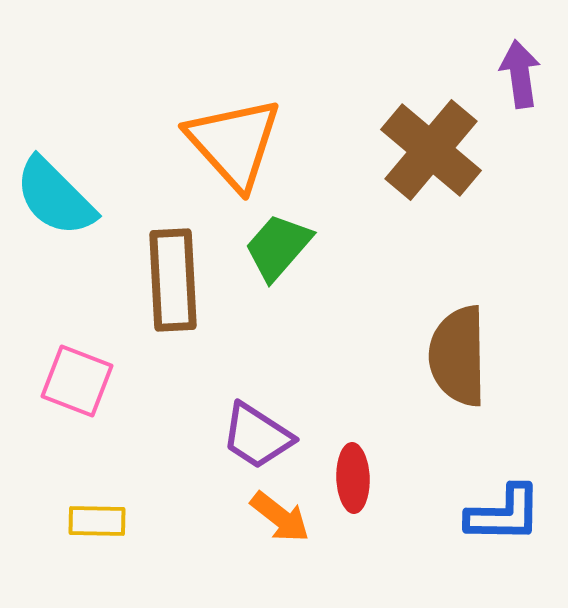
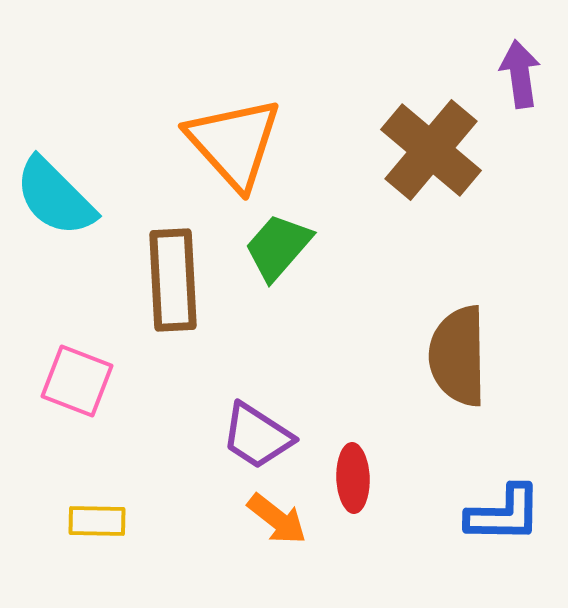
orange arrow: moved 3 px left, 2 px down
